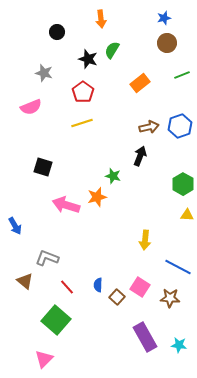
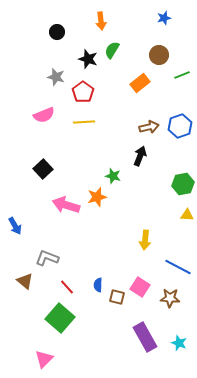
orange arrow: moved 2 px down
brown circle: moved 8 px left, 12 px down
gray star: moved 12 px right, 4 px down
pink semicircle: moved 13 px right, 8 px down
yellow line: moved 2 px right, 1 px up; rotated 15 degrees clockwise
black square: moved 2 px down; rotated 30 degrees clockwise
green hexagon: rotated 20 degrees clockwise
brown square: rotated 28 degrees counterclockwise
green square: moved 4 px right, 2 px up
cyan star: moved 2 px up; rotated 14 degrees clockwise
